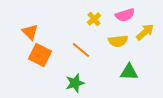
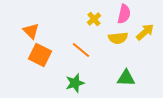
pink semicircle: moved 1 px left, 1 px up; rotated 60 degrees counterclockwise
orange triangle: moved 1 px right, 1 px up
yellow semicircle: moved 3 px up
green triangle: moved 3 px left, 6 px down
